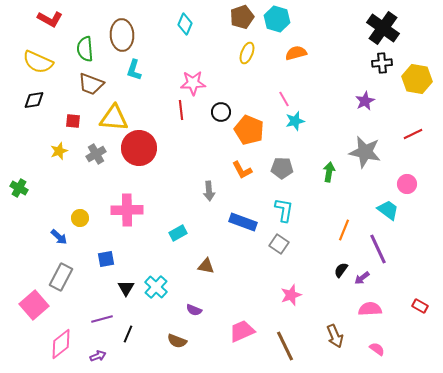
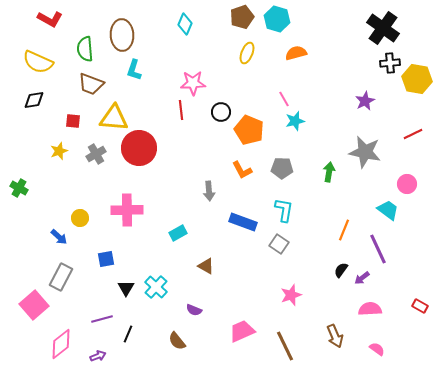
black cross at (382, 63): moved 8 px right
brown triangle at (206, 266): rotated 18 degrees clockwise
brown semicircle at (177, 341): rotated 30 degrees clockwise
